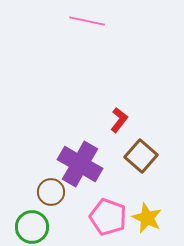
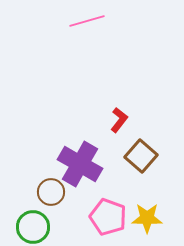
pink line: rotated 28 degrees counterclockwise
yellow star: rotated 24 degrees counterclockwise
green circle: moved 1 px right
